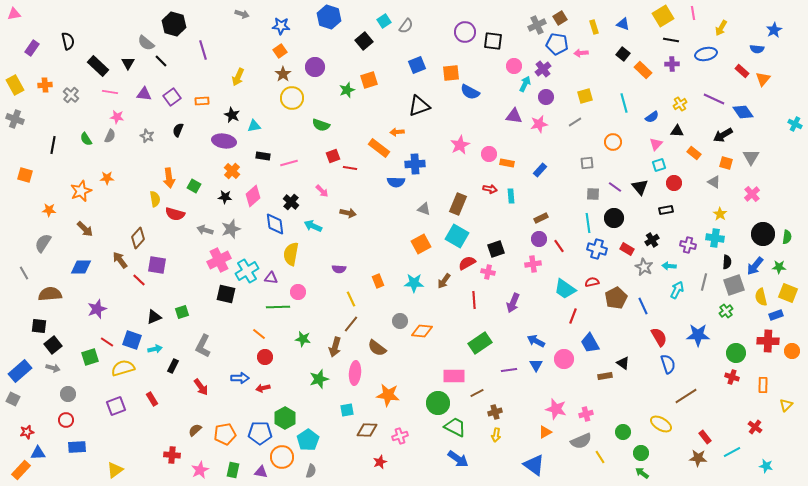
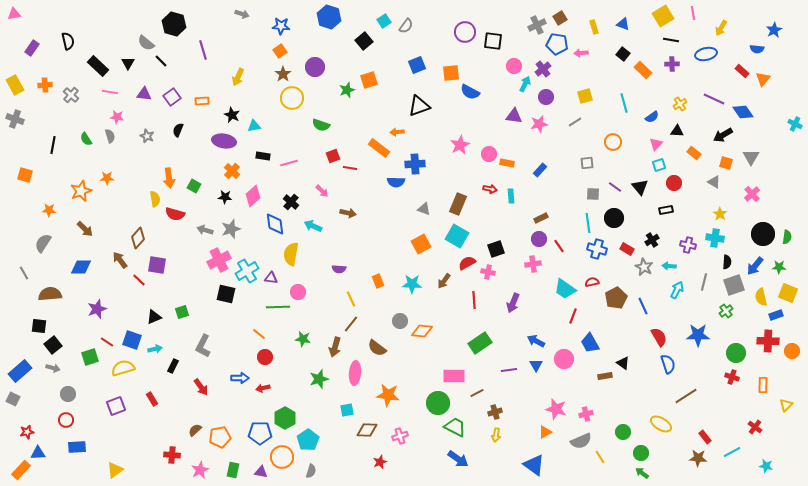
gray semicircle at (110, 136): rotated 40 degrees counterclockwise
cyan star at (414, 283): moved 2 px left, 1 px down
orange pentagon at (225, 434): moved 5 px left, 3 px down
